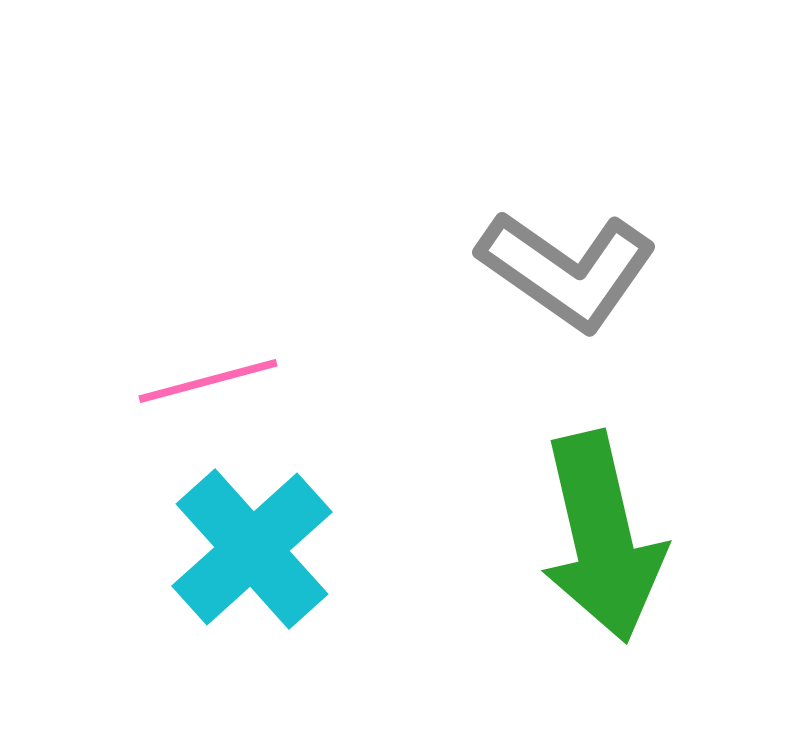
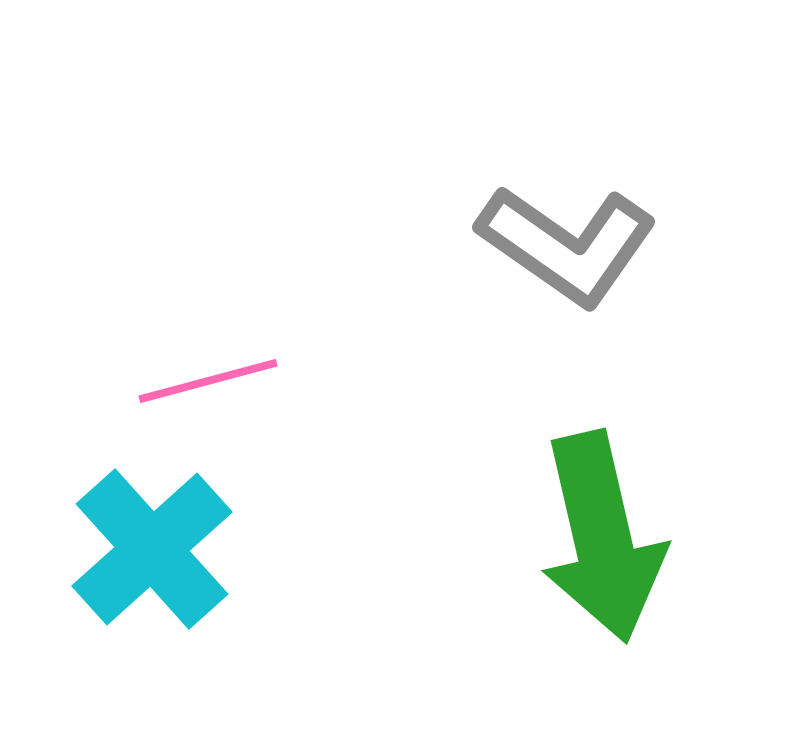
gray L-shape: moved 25 px up
cyan cross: moved 100 px left
